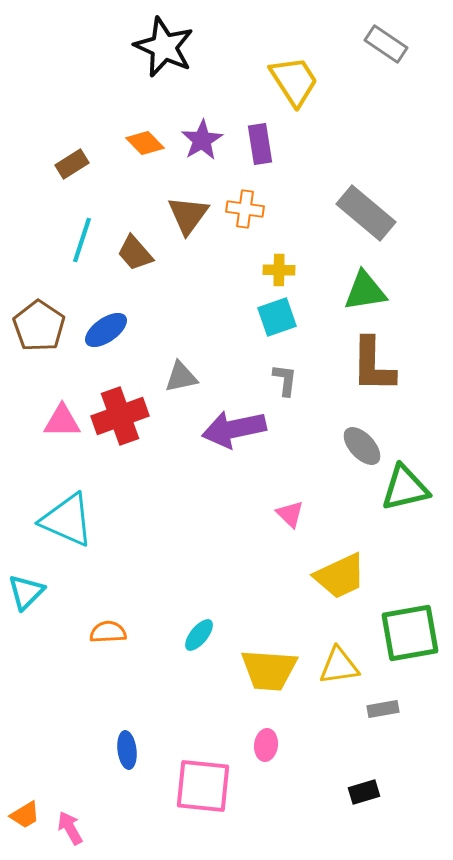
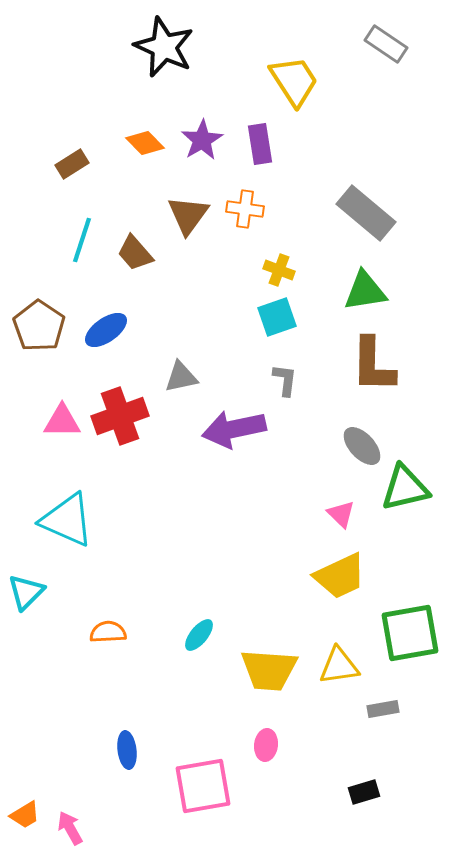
yellow cross at (279, 270): rotated 20 degrees clockwise
pink triangle at (290, 514): moved 51 px right
pink square at (203, 786): rotated 16 degrees counterclockwise
